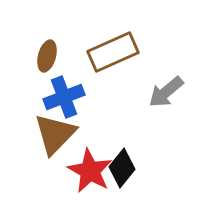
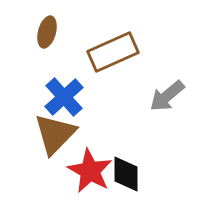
brown ellipse: moved 24 px up
gray arrow: moved 1 px right, 4 px down
blue cross: rotated 21 degrees counterclockwise
black diamond: moved 4 px right, 6 px down; rotated 39 degrees counterclockwise
